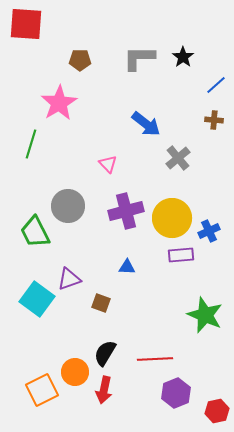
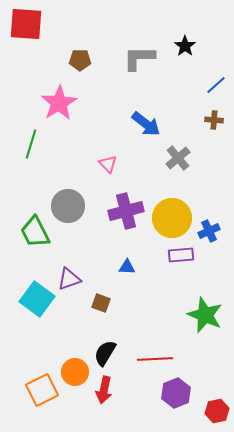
black star: moved 2 px right, 11 px up
